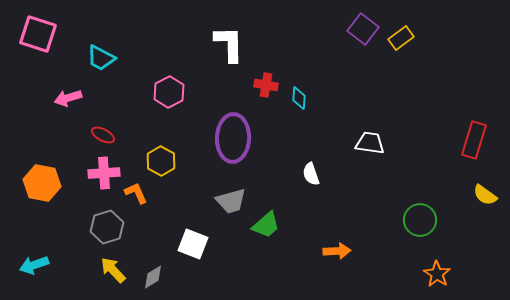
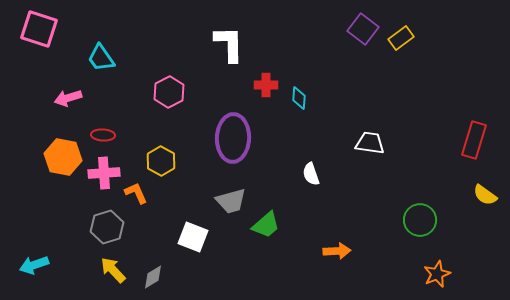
pink square: moved 1 px right, 5 px up
cyan trapezoid: rotated 28 degrees clockwise
red cross: rotated 10 degrees counterclockwise
red ellipse: rotated 25 degrees counterclockwise
orange hexagon: moved 21 px right, 26 px up
white square: moved 7 px up
orange star: rotated 16 degrees clockwise
